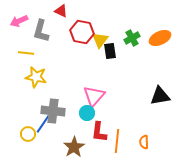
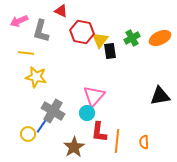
gray cross: rotated 25 degrees clockwise
